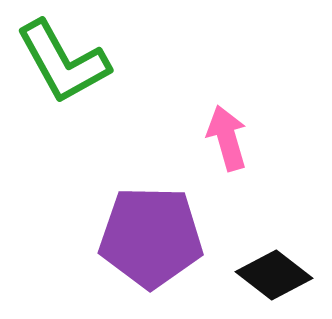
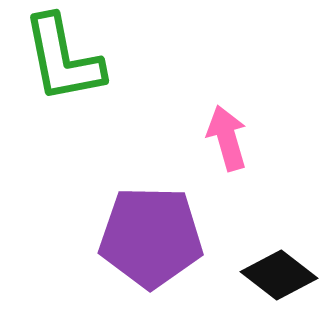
green L-shape: moved 3 px up; rotated 18 degrees clockwise
black diamond: moved 5 px right
